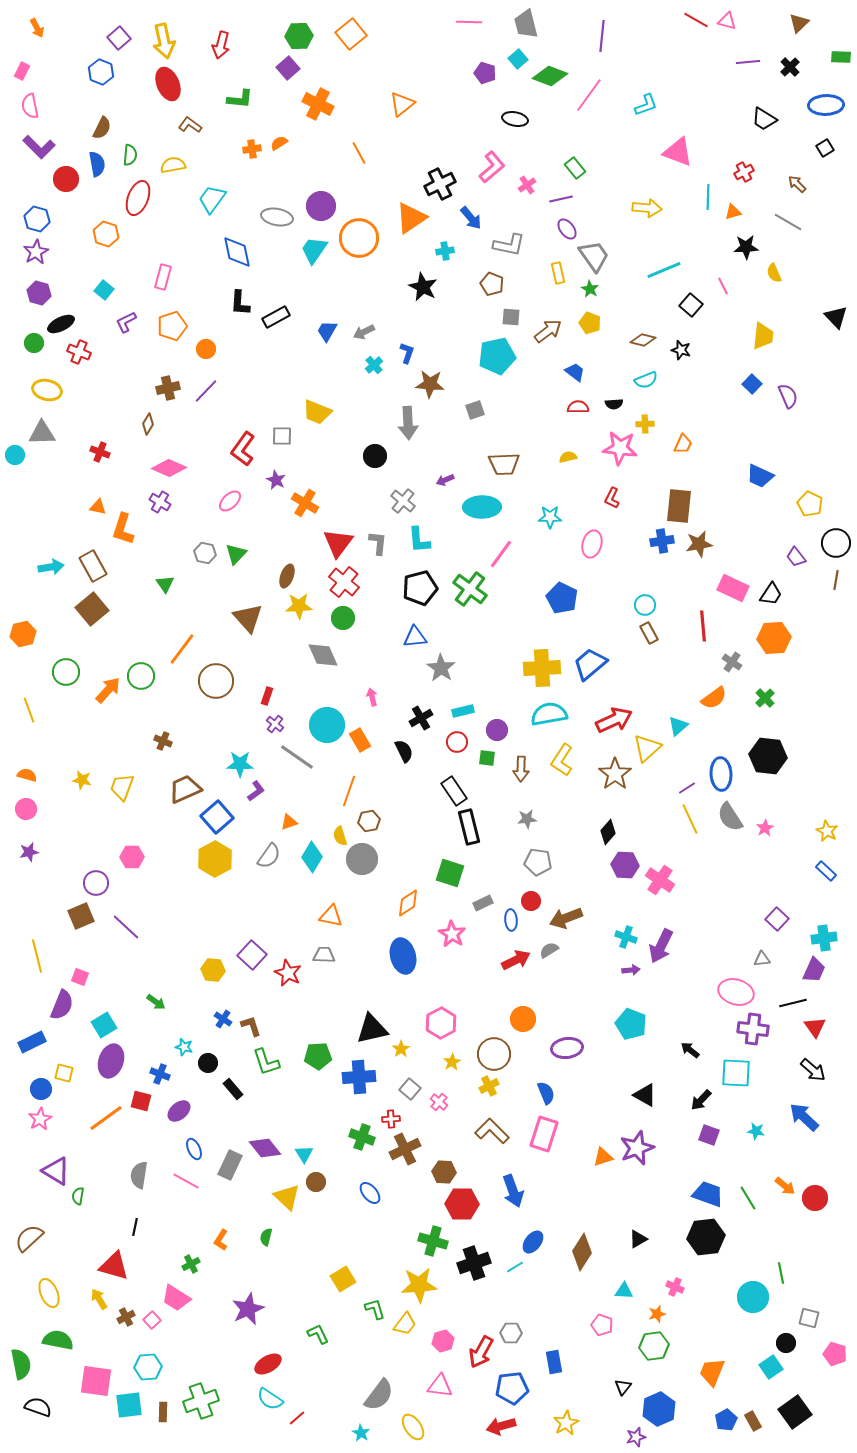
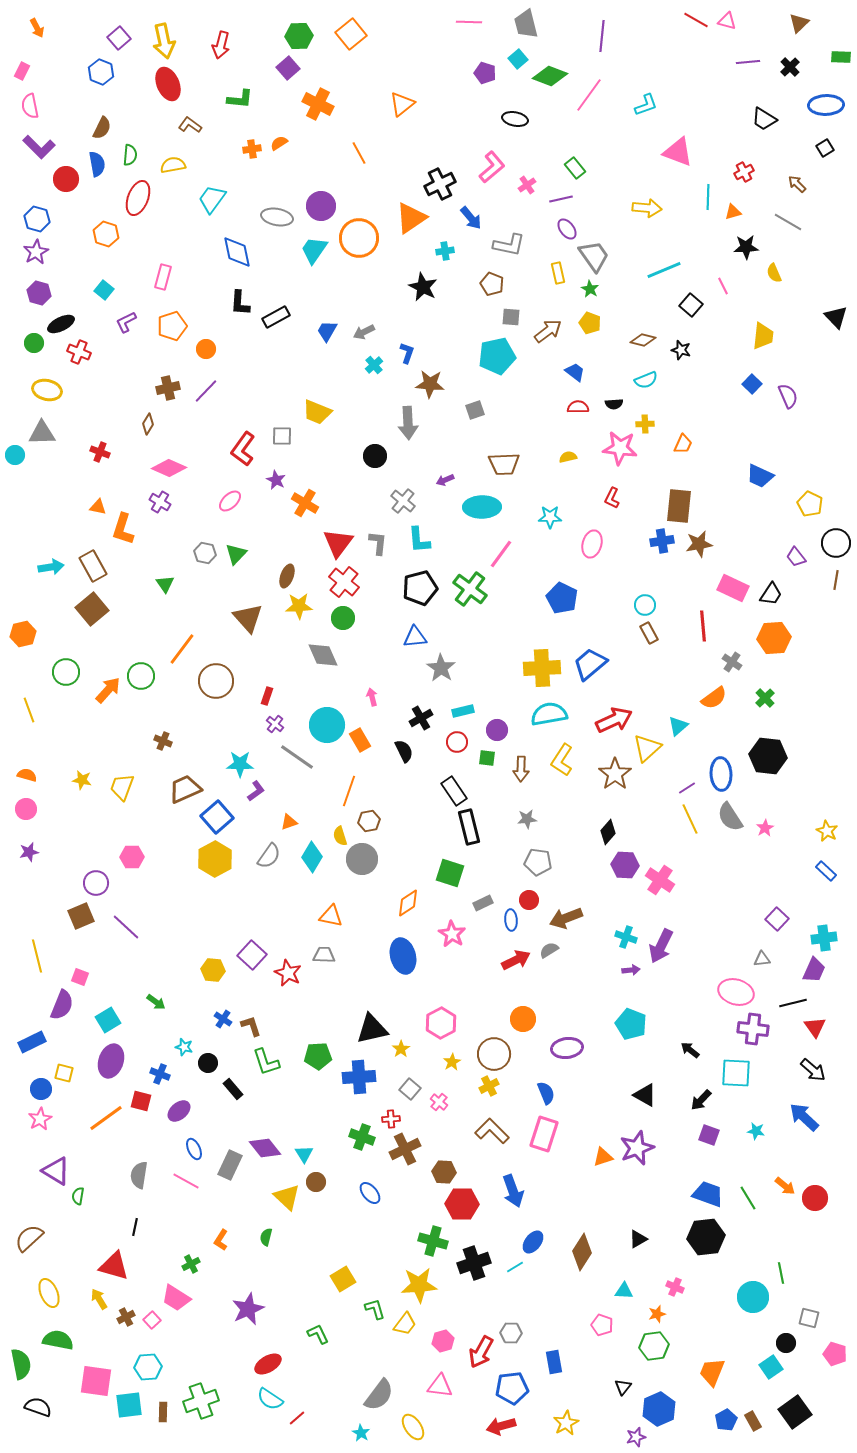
red circle at (531, 901): moved 2 px left, 1 px up
cyan square at (104, 1025): moved 4 px right, 5 px up
